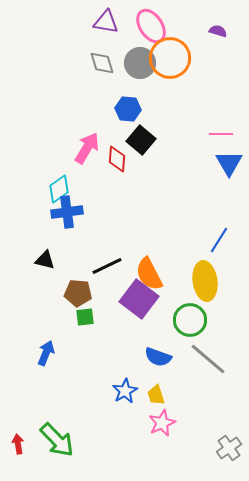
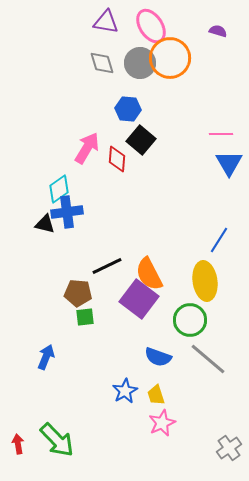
black triangle: moved 36 px up
blue arrow: moved 4 px down
